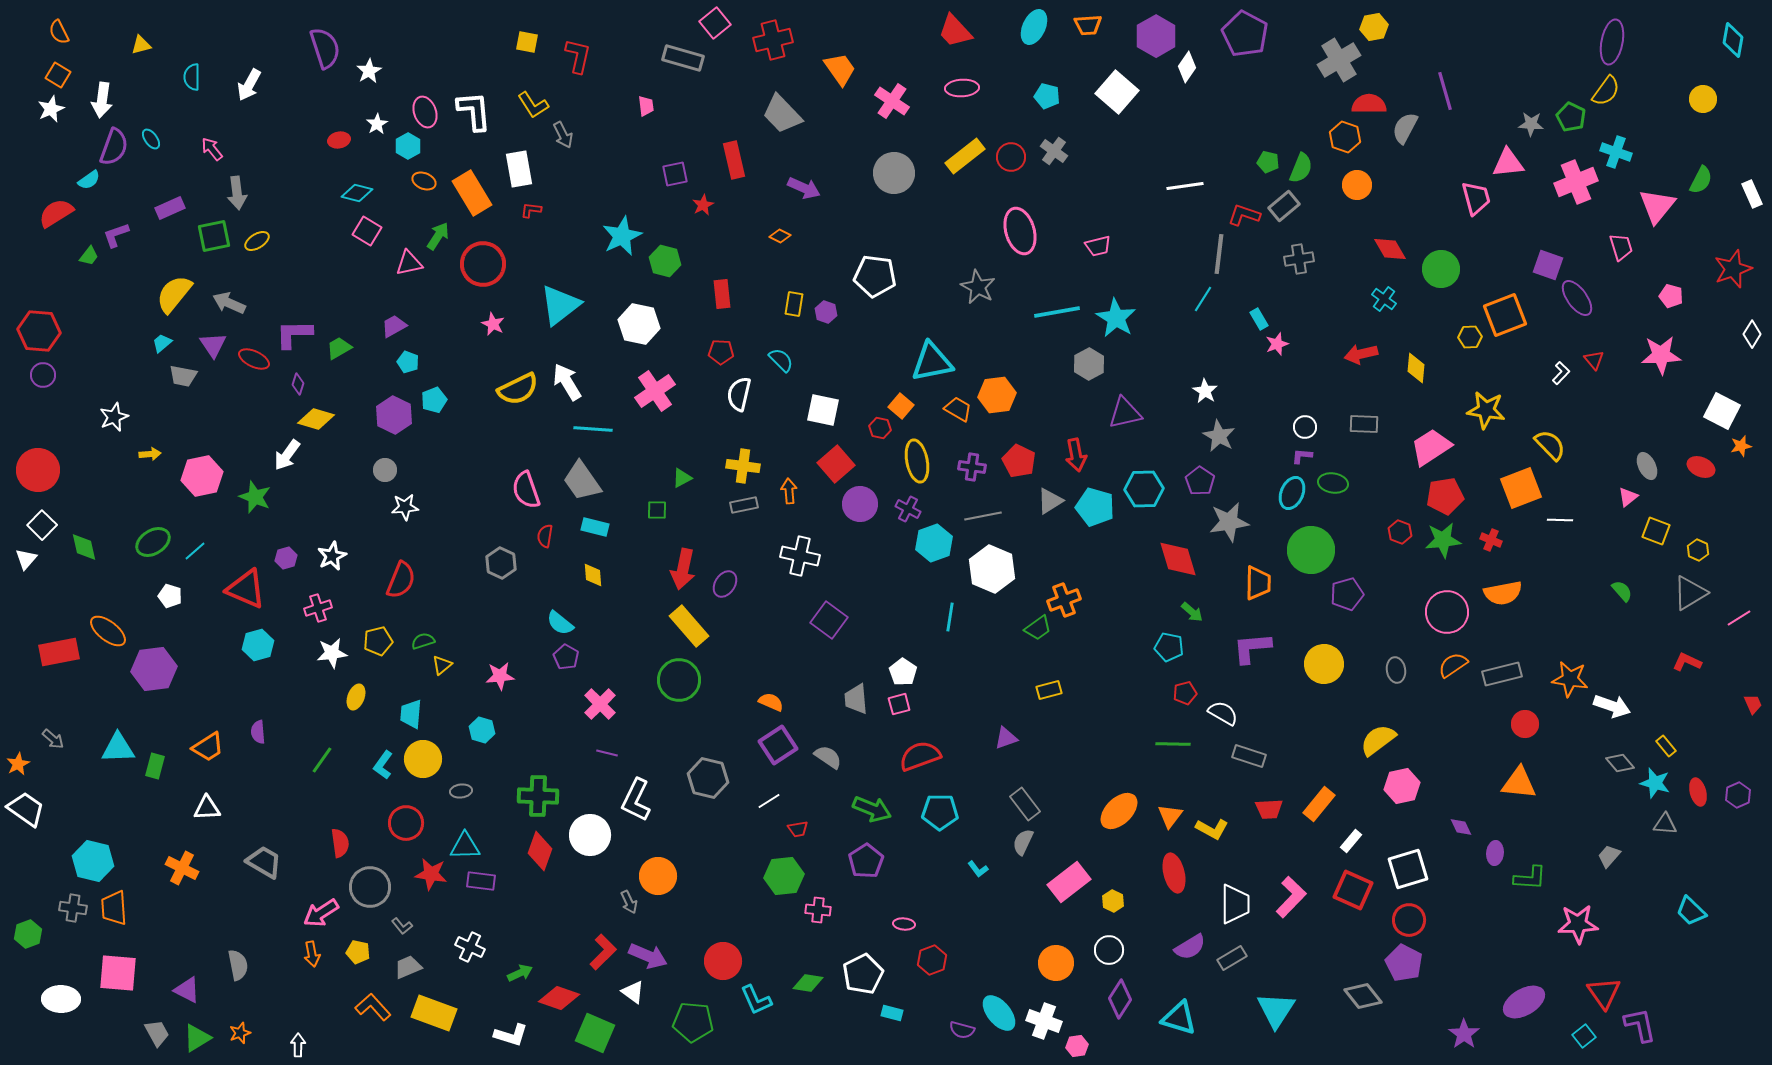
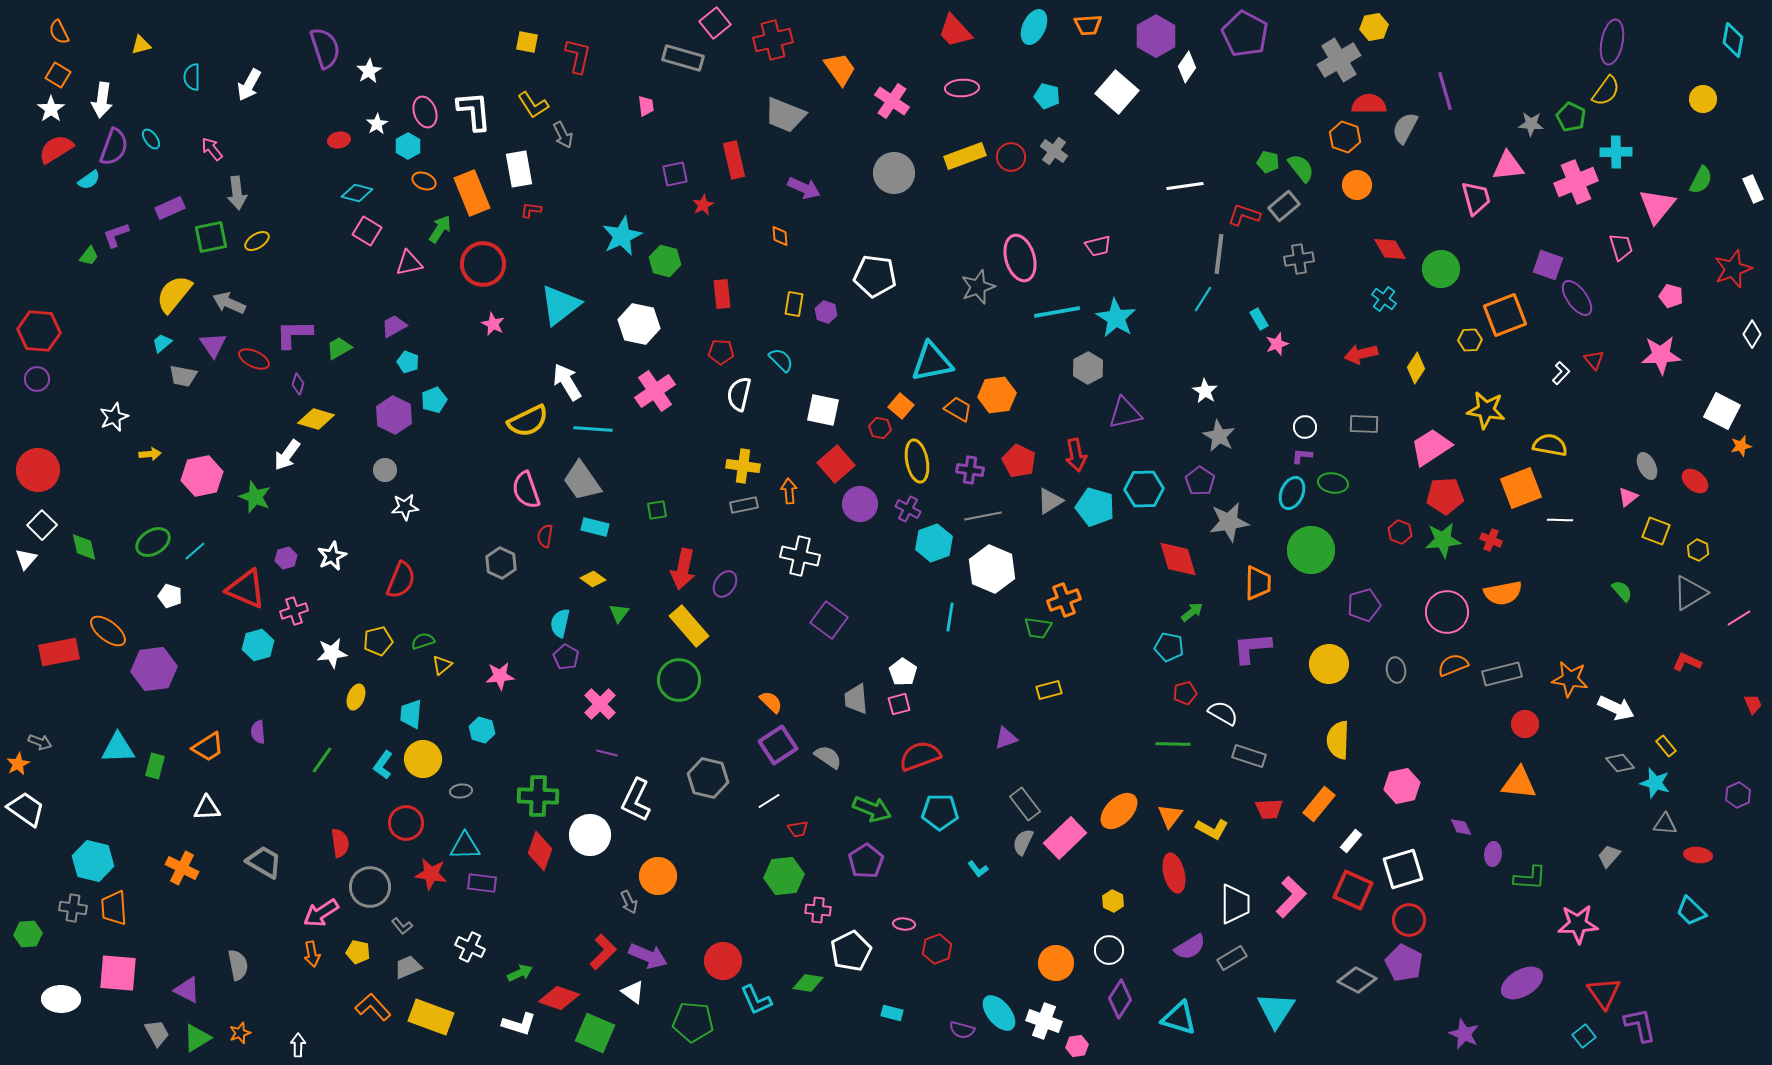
white star at (51, 109): rotated 12 degrees counterclockwise
gray trapezoid at (782, 114): moved 3 px right, 1 px down; rotated 24 degrees counterclockwise
cyan cross at (1616, 152): rotated 20 degrees counterclockwise
yellow rectangle at (965, 156): rotated 18 degrees clockwise
pink triangle at (1508, 163): moved 3 px down
green semicircle at (1301, 168): rotated 60 degrees counterclockwise
orange rectangle at (472, 193): rotated 9 degrees clockwise
white rectangle at (1752, 194): moved 1 px right, 5 px up
red semicircle at (56, 213): moved 64 px up
pink ellipse at (1020, 231): moved 27 px down
green square at (214, 236): moved 3 px left, 1 px down
green arrow at (438, 236): moved 2 px right, 7 px up
orange diamond at (780, 236): rotated 60 degrees clockwise
gray star at (978, 287): rotated 24 degrees clockwise
yellow hexagon at (1470, 337): moved 3 px down
gray hexagon at (1089, 364): moved 1 px left, 4 px down
yellow diamond at (1416, 368): rotated 28 degrees clockwise
purple circle at (43, 375): moved 6 px left, 4 px down
yellow semicircle at (518, 389): moved 10 px right, 32 px down
yellow semicircle at (1550, 445): rotated 36 degrees counterclockwise
purple cross at (972, 467): moved 2 px left, 3 px down
red ellipse at (1701, 467): moved 6 px left, 14 px down; rotated 16 degrees clockwise
green triangle at (682, 478): moved 63 px left, 135 px down; rotated 25 degrees counterclockwise
red pentagon at (1445, 496): rotated 6 degrees clockwise
green square at (657, 510): rotated 10 degrees counterclockwise
yellow diamond at (593, 575): moved 4 px down; rotated 50 degrees counterclockwise
purple pentagon at (1347, 594): moved 17 px right, 11 px down
pink cross at (318, 608): moved 24 px left, 3 px down
green arrow at (1192, 612): rotated 80 degrees counterclockwise
cyan semicircle at (560, 623): rotated 64 degrees clockwise
green trapezoid at (1038, 628): rotated 44 degrees clockwise
yellow circle at (1324, 664): moved 5 px right
orange semicircle at (1453, 665): rotated 12 degrees clockwise
orange semicircle at (771, 702): rotated 20 degrees clockwise
white arrow at (1612, 706): moved 4 px right, 2 px down; rotated 6 degrees clockwise
gray arrow at (53, 739): moved 13 px left, 3 px down; rotated 20 degrees counterclockwise
yellow semicircle at (1378, 740): moved 40 px left; rotated 51 degrees counterclockwise
red ellipse at (1698, 792): moved 63 px down; rotated 68 degrees counterclockwise
purple ellipse at (1495, 853): moved 2 px left, 1 px down
white square at (1408, 869): moved 5 px left
purple rectangle at (481, 881): moved 1 px right, 2 px down
pink rectangle at (1069, 882): moved 4 px left, 44 px up; rotated 6 degrees counterclockwise
green hexagon at (28, 934): rotated 16 degrees clockwise
red hexagon at (932, 960): moved 5 px right, 11 px up
white pentagon at (863, 974): moved 12 px left, 23 px up
gray diamond at (1363, 996): moved 6 px left, 16 px up; rotated 24 degrees counterclockwise
purple ellipse at (1524, 1002): moved 2 px left, 19 px up
yellow rectangle at (434, 1013): moved 3 px left, 4 px down
purple star at (1464, 1034): rotated 12 degrees counterclockwise
white L-shape at (511, 1035): moved 8 px right, 11 px up
